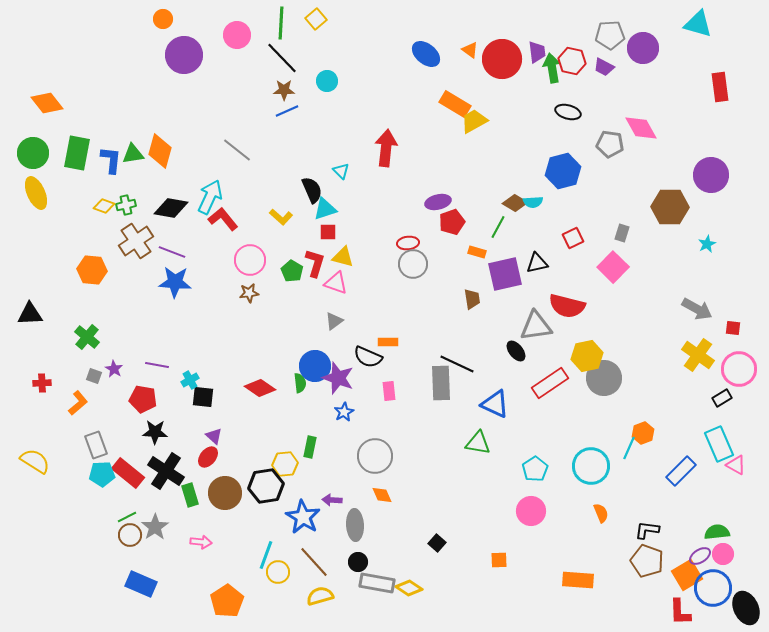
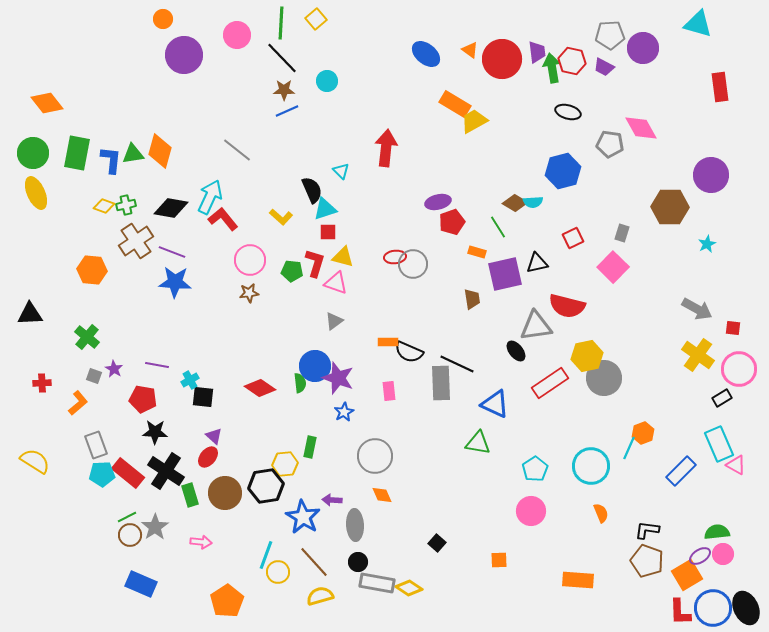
green line at (498, 227): rotated 60 degrees counterclockwise
red ellipse at (408, 243): moved 13 px left, 14 px down
green pentagon at (292, 271): rotated 25 degrees counterclockwise
black semicircle at (368, 357): moved 41 px right, 5 px up
blue circle at (713, 588): moved 20 px down
